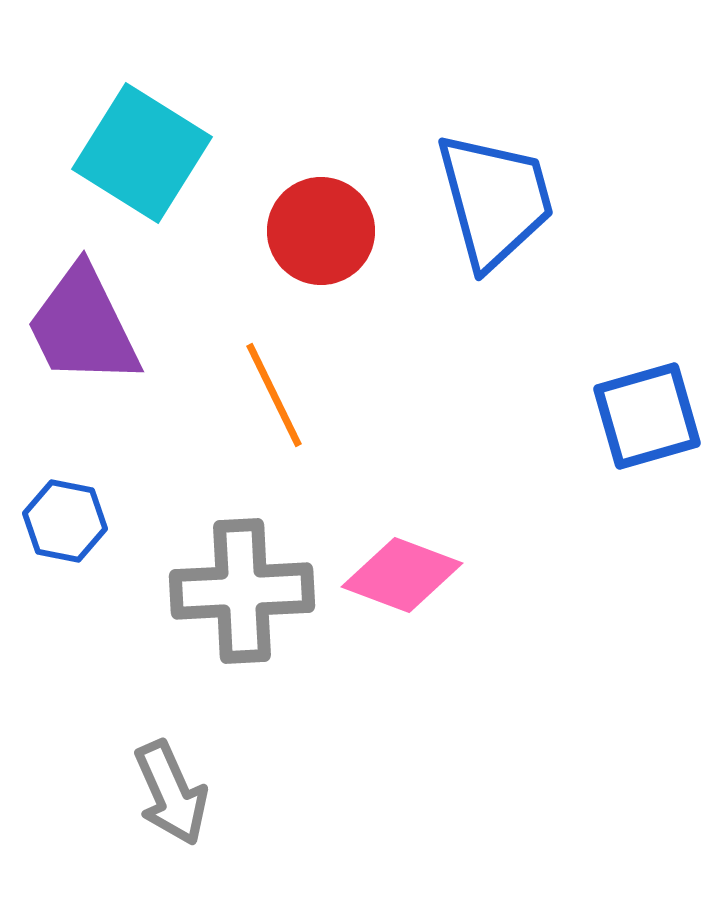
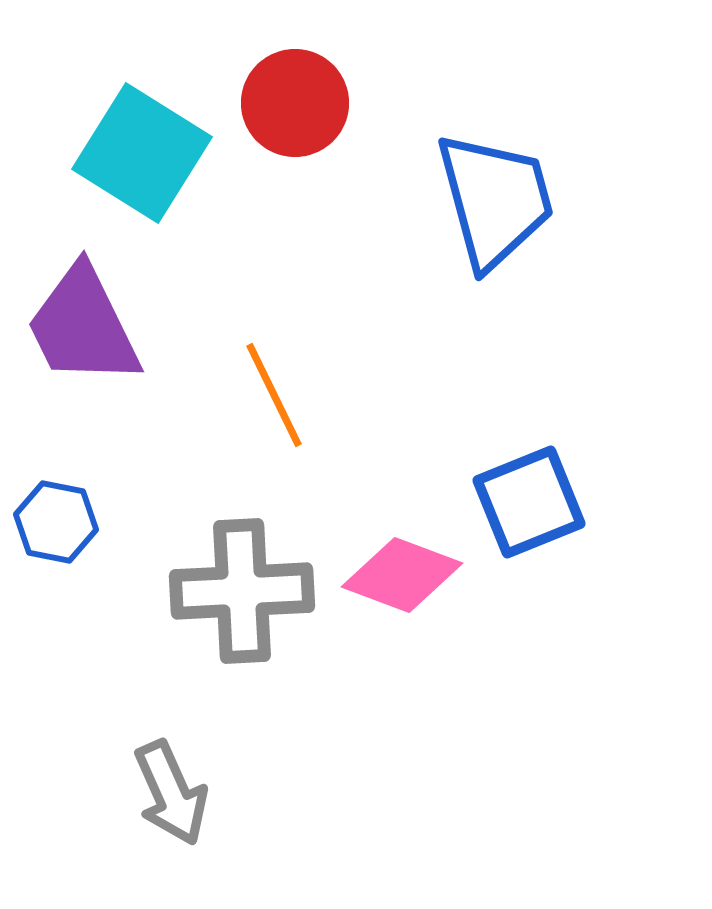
red circle: moved 26 px left, 128 px up
blue square: moved 118 px left, 86 px down; rotated 6 degrees counterclockwise
blue hexagon: moved 9 px left, 1 px down
